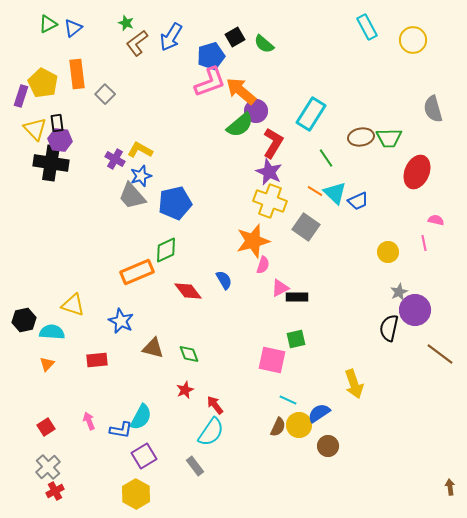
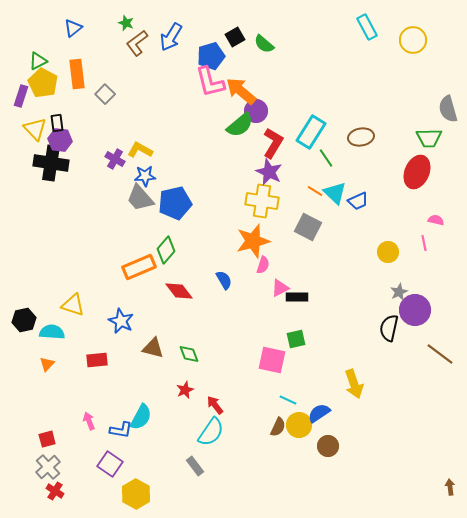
green triangle at (48, 24): moved 10 px left, 37 px down
pink L-shape at (210, 82): rotated 96 degrees clockwise
gray semicircle at (433, 109): moved 15 px right
cyan rectangle at (311, 114): moved 18 px down
green trapezoid at (389, 138): moved 40 px right
blue star at (141, 176): moved 4 px right; rotated 15 degrees clockwise
gray trapezoid at (132, 196): moved 8 px right, 2 px down
yellow cross at (270, 201): moved 8 px left; rotated 12 degrees counterclockwise
gray square at (306, 227): moved 2 px right; rotated 8 degrees counterclockwise
green diamond at (166, 250): rotated 24 degrees counterclockwise
orange rectangle at (137, 272): moved 2 px right, 5 px up
red diamond at (188, 291): moved 9 px left
red square at (46, 427): moved 1 px right, 12 px down; rotated 18 degrees clockwise
purple square at (144, 456): moved 34 px left, 8 px down; rotated 25 degrees counterclockwise
red cross at (55, 491): rotated 30 degrees counterclockwise
